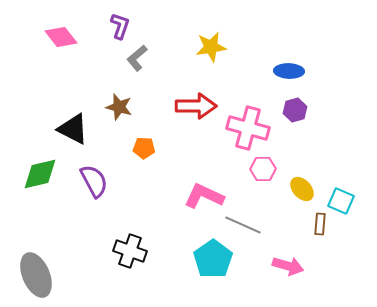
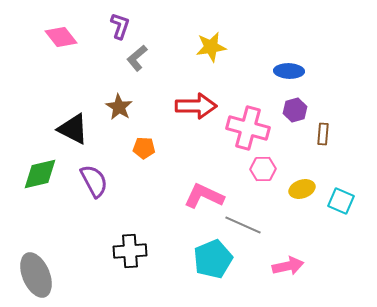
brown star: rotated 16 degrees clockwise
yellow ellipse: rotated 65 degrees counterclockwise
brown rectangle: moved 3 px right, 90 px up
black cross: rotated 24 degrees counterclockwise
cyan pentagon: rotated 12 degrees clockwise
pink arrow: rotated 28 degrees counterclockwise
